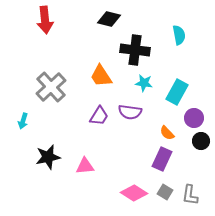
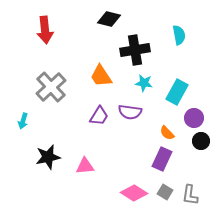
red arrow: moved 10 px down
black cross: rotated 16 degrees counterclockwise
